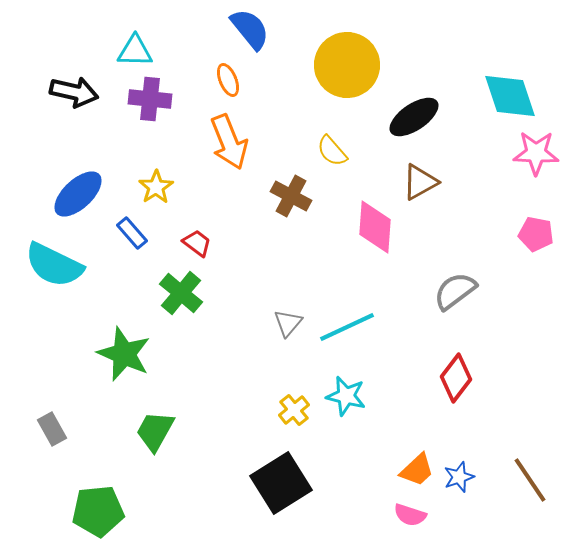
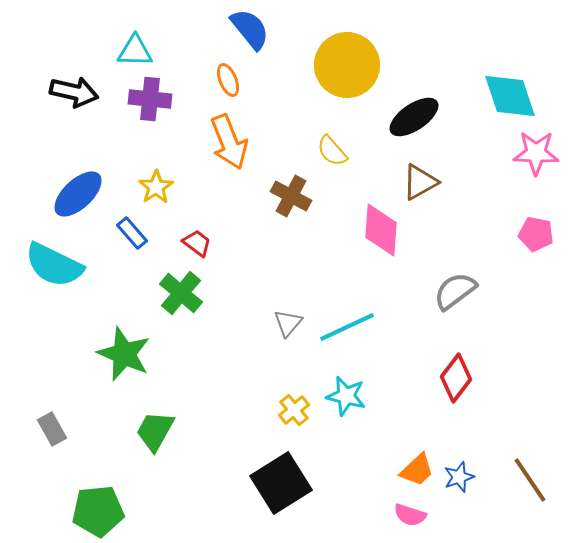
pink diamond: moved 6 px right, 3 px down
